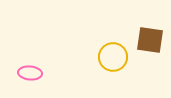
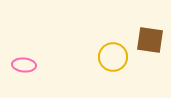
pink ellipse: moved 6 px left, 8 px up
